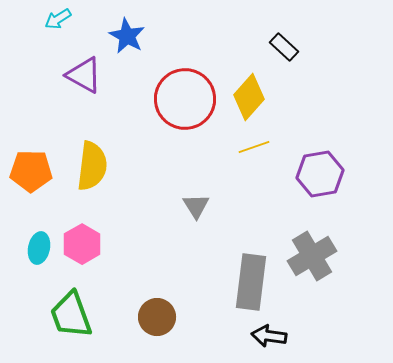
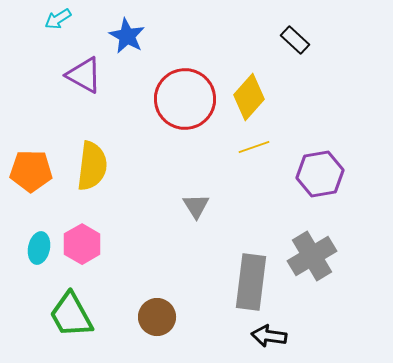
black rectangle: moved 11 px right, 7 px up
green trapezoid: rotated 9 degrees counterclockwise
